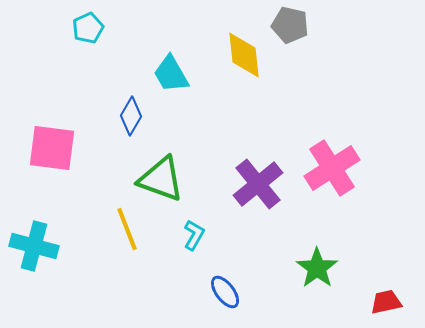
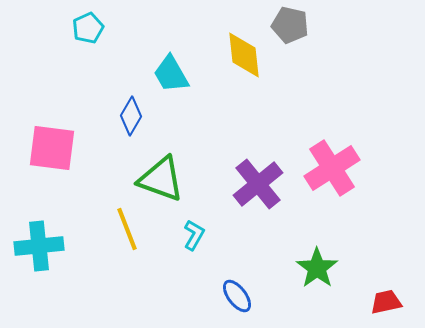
cyan cross: moved 5 px right; rotated 21 degrees counterclockwise
blue ellipse: moved 12 px right, 4 px down
